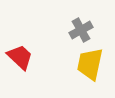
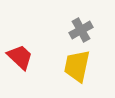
yellow trapezoid: moved 13 px left, 2 px down
